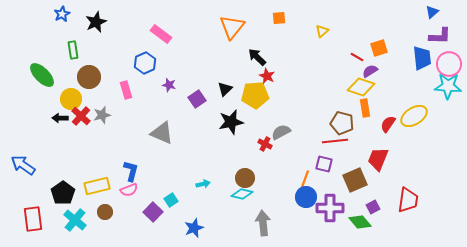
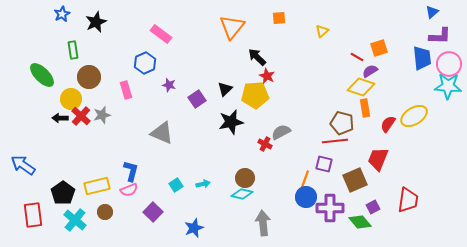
cyan square at (171, 200): moved 5 px right, 15 px up
red rectangle at (33, 219): moved 4 px up
